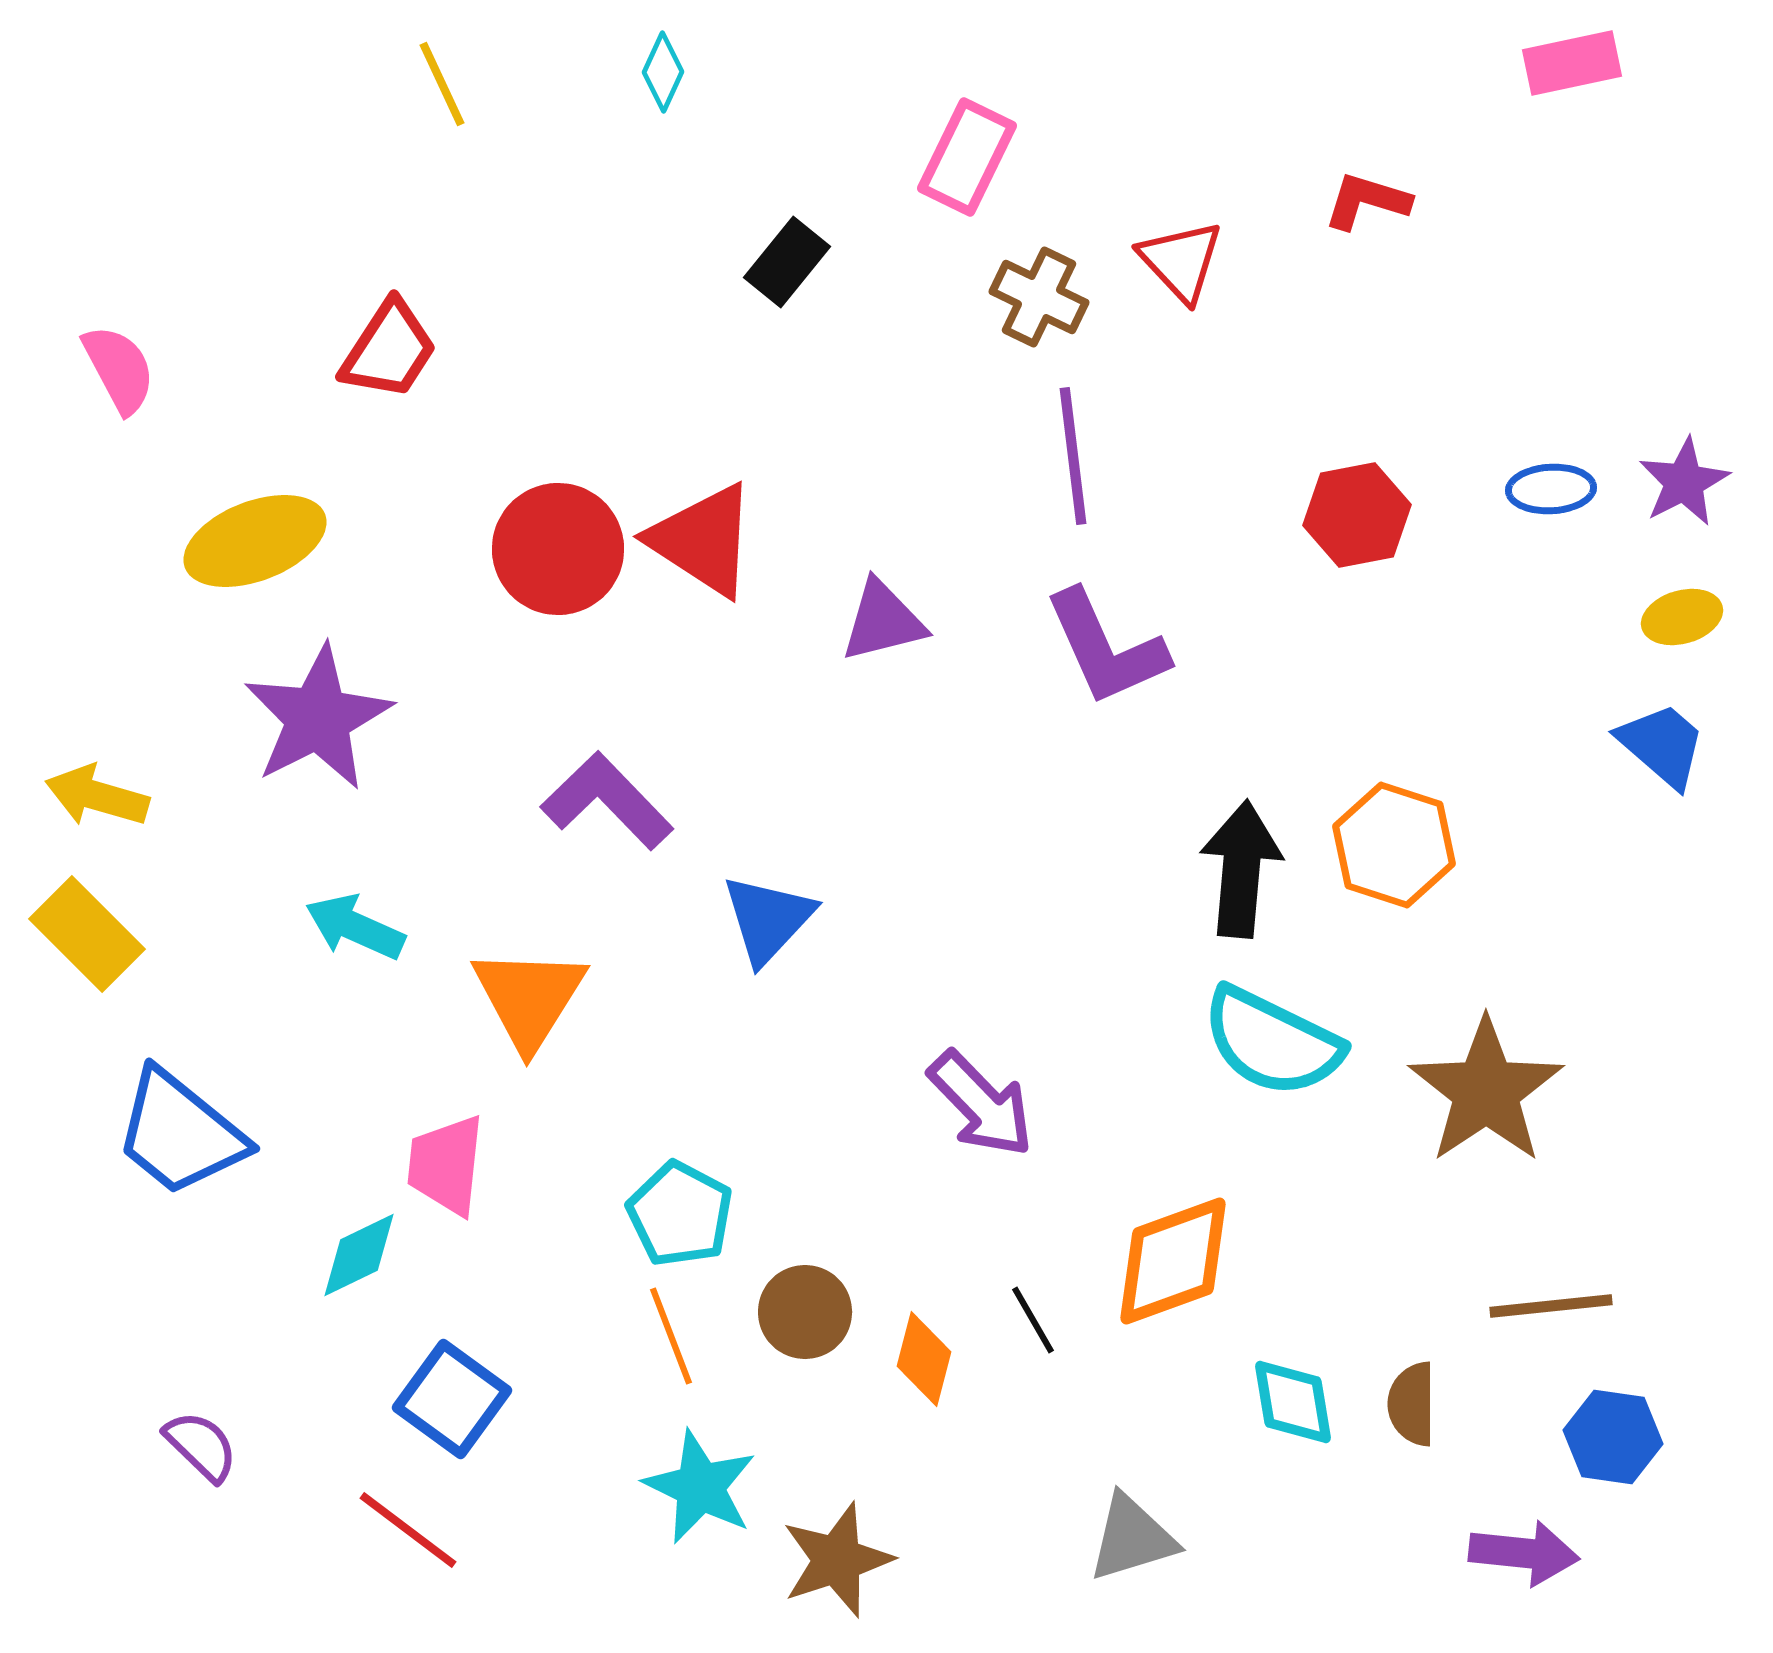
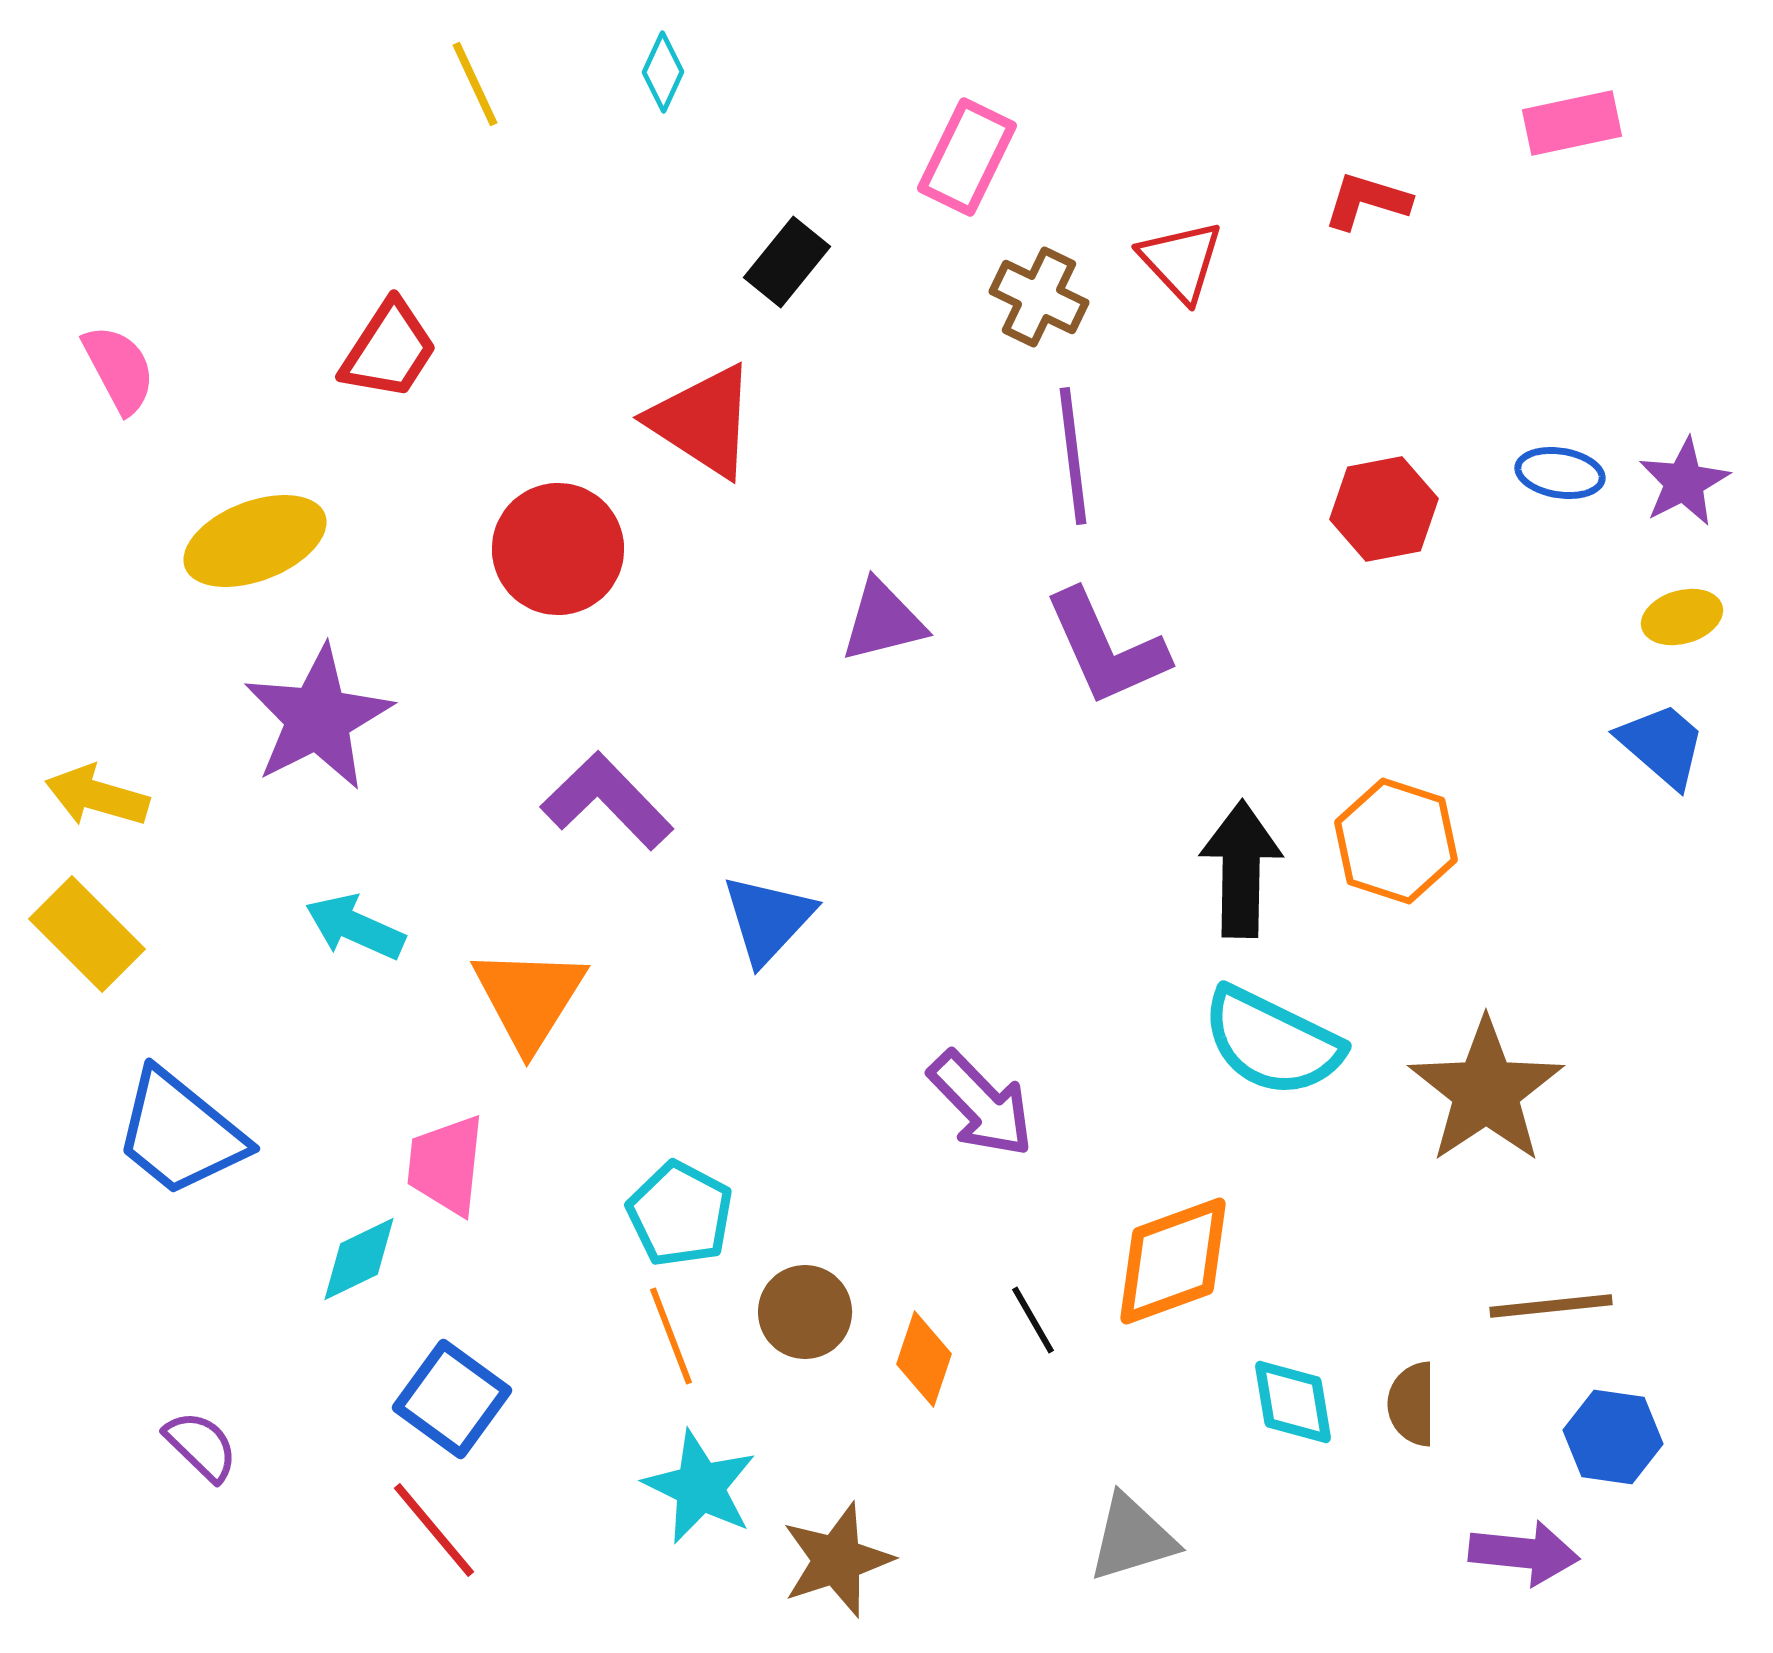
pink rectangle at (1572, 63): moved 60 px down
yellow line at (442, 84): moved 33 px right
blue ellipse at (1551, 489): moved 9 px right, 16 px up; rotated 12 degrees clockwise
red hexagon at (1357, 515): moved 27 px right, 6 px up
red triangle at (703, 540): moved 119 px up
orange hexagon at (1394, 845): moved 2 px right, 4 px up
black arrow at (1241, 869): rotated 4 degrees counterclockwise
cyan diamond at (359, 1255): moved 4 px down
orange diamond at (924, 1359): rotated 4 degrees clockwise
red line at (408, 1530): moved 26 px right; rotated 13 degrees clockwise
